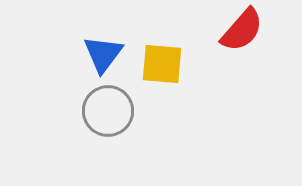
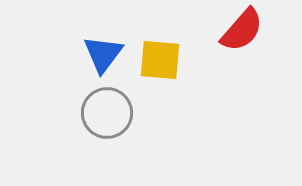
yellow square: moved 2 px left, 4 px up
gray circle: moved 1 px left, 2 px down
